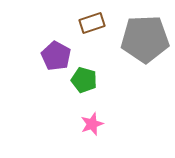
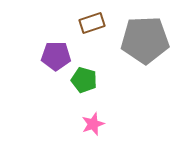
gray pentagon: moved 1 px down
purple pentagon: rotated 28 degrees counterclockwise
pink star: moved 1 px right
